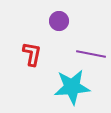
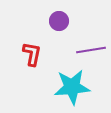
purple line: moved 4 px up; rotated 20 degrees counterclockwise
